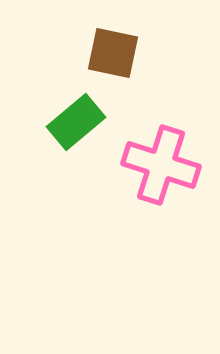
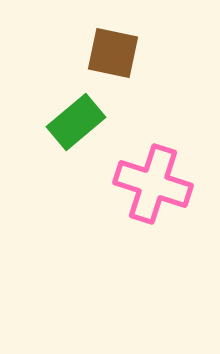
pink cross: moved 8 px left, 19 px down
